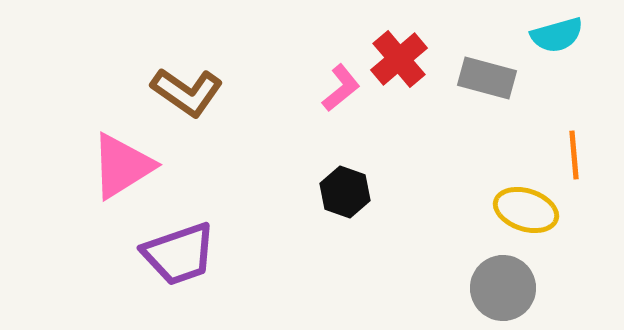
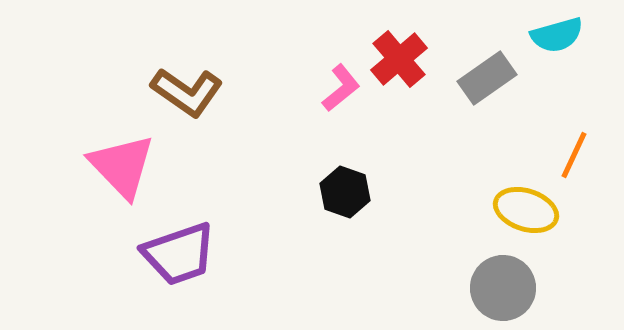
gray rectangle: rotated 50 degrees counterclockwise
orange line: rotated 30 degrees clockwise
pink triangle: rotated 42 degrees counterclockwise
